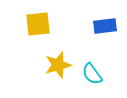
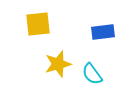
blue rectangle: moved 2 px left, 6 px down
yellow star: moved 1 px up
